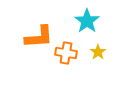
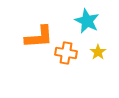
cyan star: rotated 10 degrees counterclockwise
